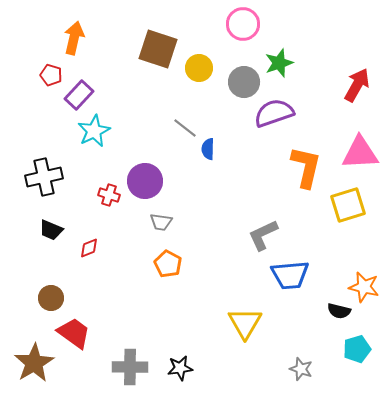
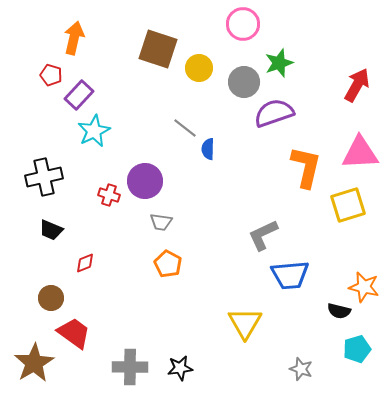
red diamond: moved 4 px left, 15 px down
